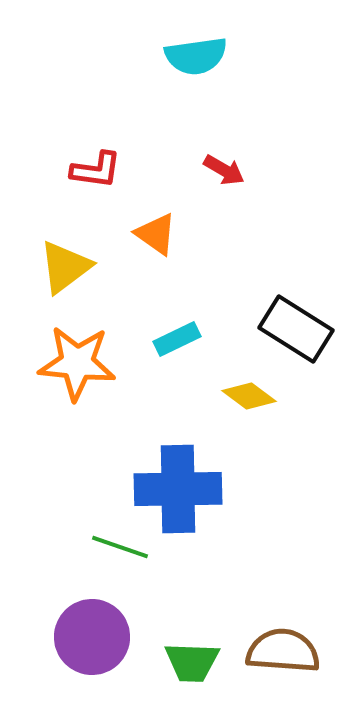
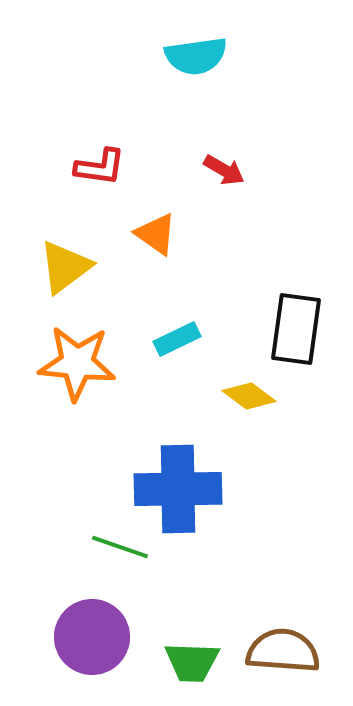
red L-shape: moved 4 px right, 3 px up
black rectangle: rotated 66 degrees clockwise
